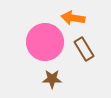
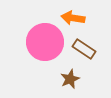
brown rectangle: rotated 25 degrees counterclockwise
brown star: moved 18 px right; rotated 24 degrees counterclockwise
